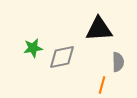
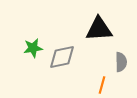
gray semicircle: moved 3 px right
